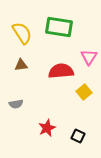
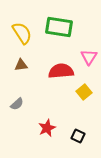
gray semicircle: moved 1 px right; rotated 32 degrees counterclockwise
